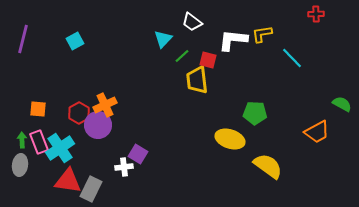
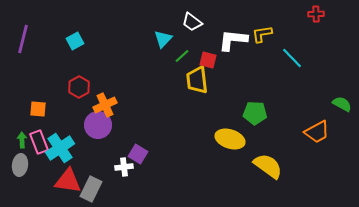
red hexagon: moved 26 px up
